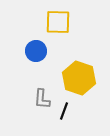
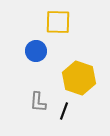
gray L-shape: moved 4 px left, 3 px down
